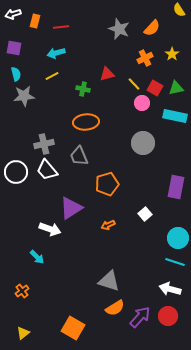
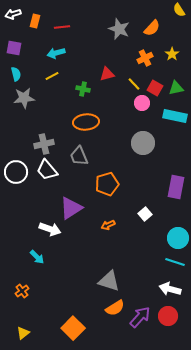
red line at (61, 27): moved 1 px right
gray star at (24, 96): moved 2 px down
orange square at (73, 328): rotated 15 degrees clockwise
